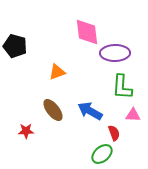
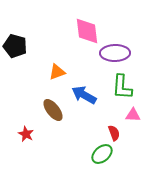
pink diamond: moved 1 px up
blue arrow: moved 6 px left, 16 px up
red star: moved 3 px down; rotated 28 degrees clockwise
